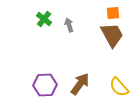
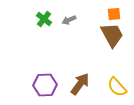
orange square: moved 1 px right, 1 px down
gray arrow: moved 5 px up; rotated 96 degrees counterclockwise
yellow semicircle: moved 2 px left
